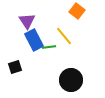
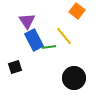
black circle: moved 3 px right, 2 px up
